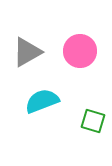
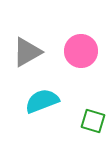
pink circle: moved 1 px right
